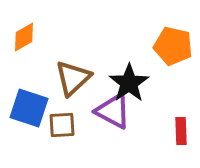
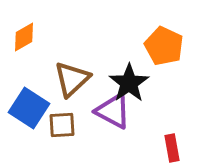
orange pentagon: moved 9 px left; rotated 12 degrees clockwise
brown triangle: moved 1 px left, 1 px down
blue square: rotated 15 degrees clockwise
red rectangle: moved 9 px left, 17 px down; rotated 8 degrees counterclockwise
